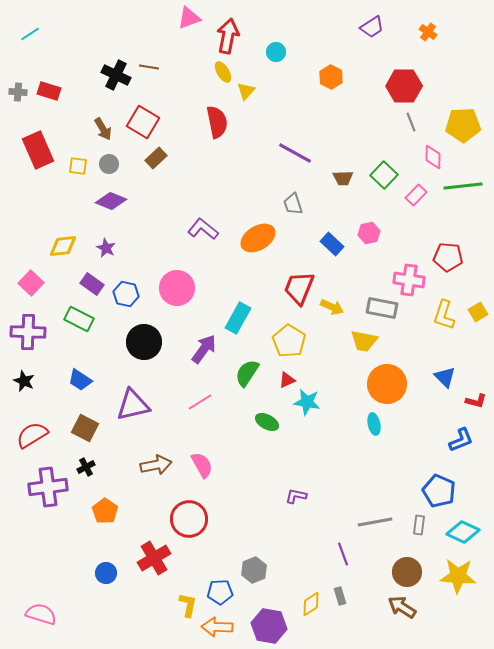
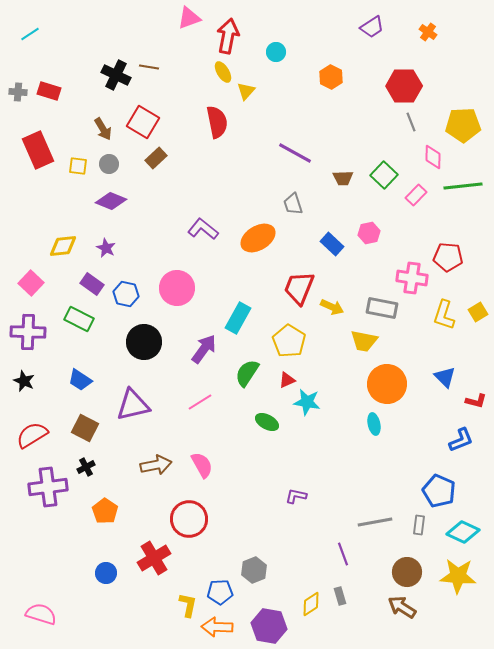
pink cross at (409, 280): moved 3 px right, 2 px up
